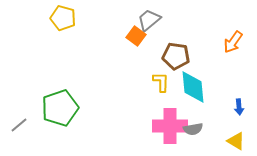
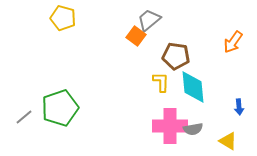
gray line: moved 5 px right, 8 px up
yellow triangle: moved 8 px left
